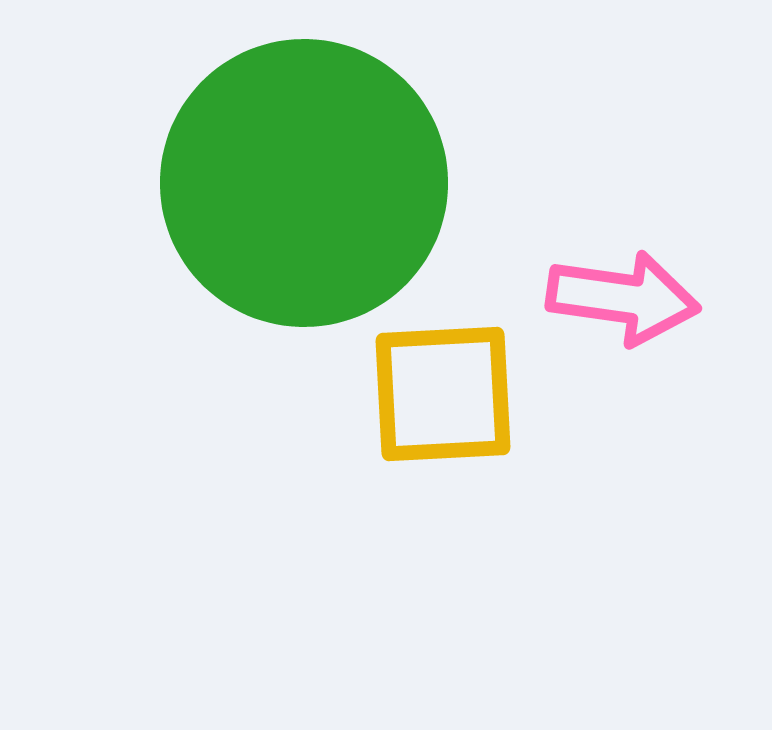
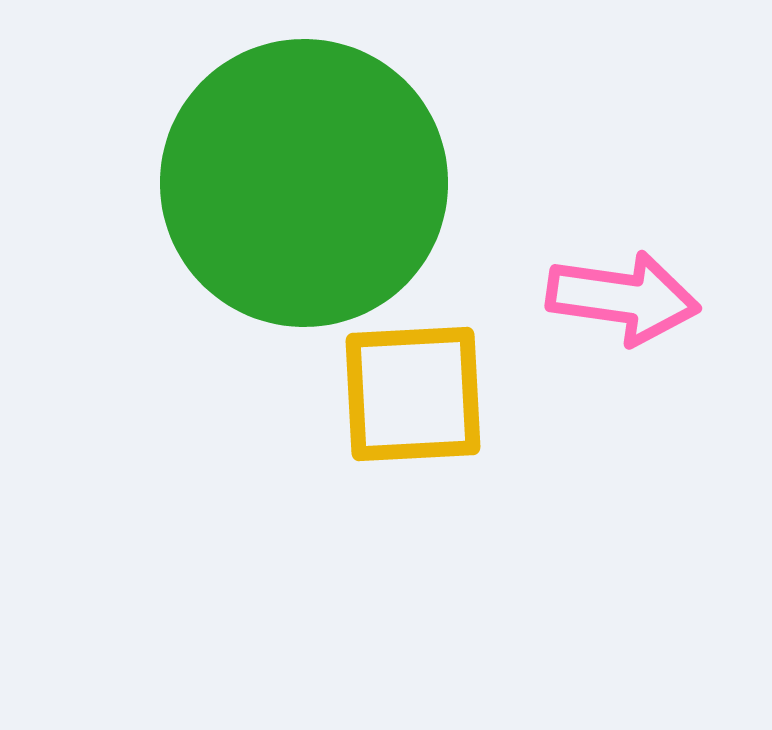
yellow square: moved 30 px left
